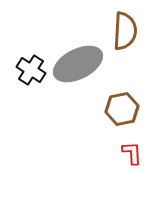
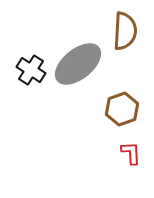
gray ellipse: rotated 12 degrees counterclockwise
brown hexagon: rotated 8 degrees counterclockwise
red L-shape: moved 1 px left
